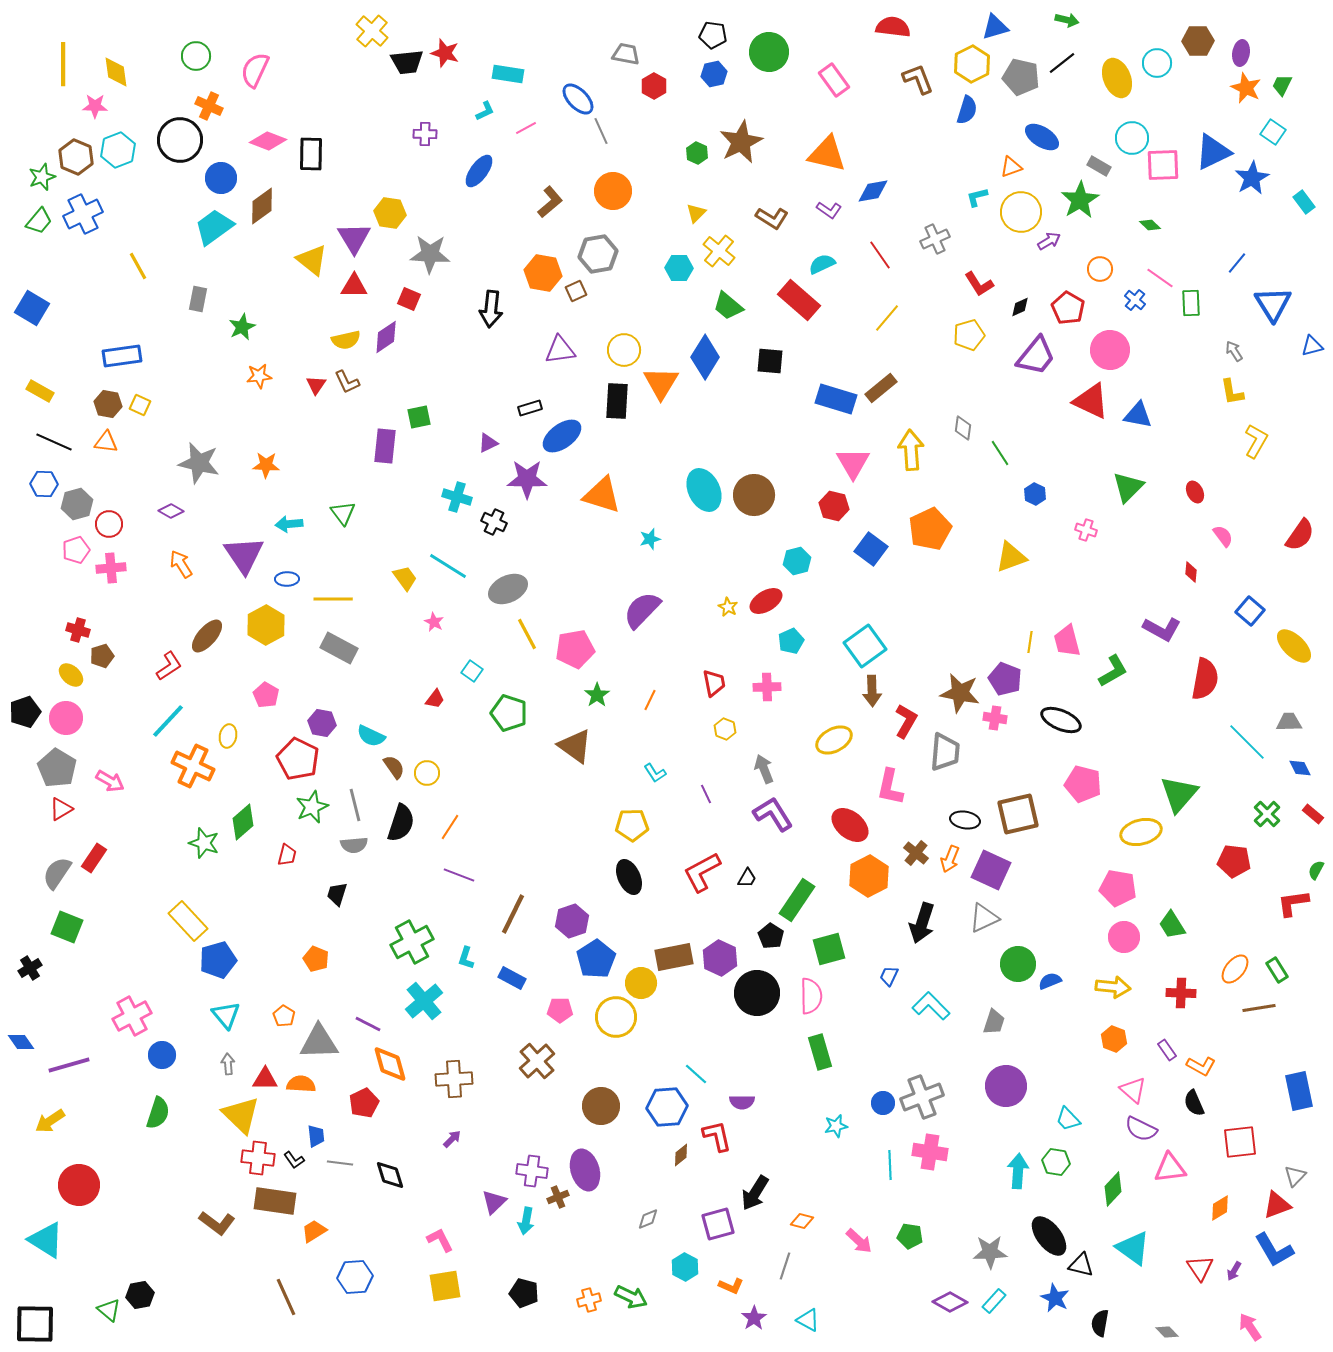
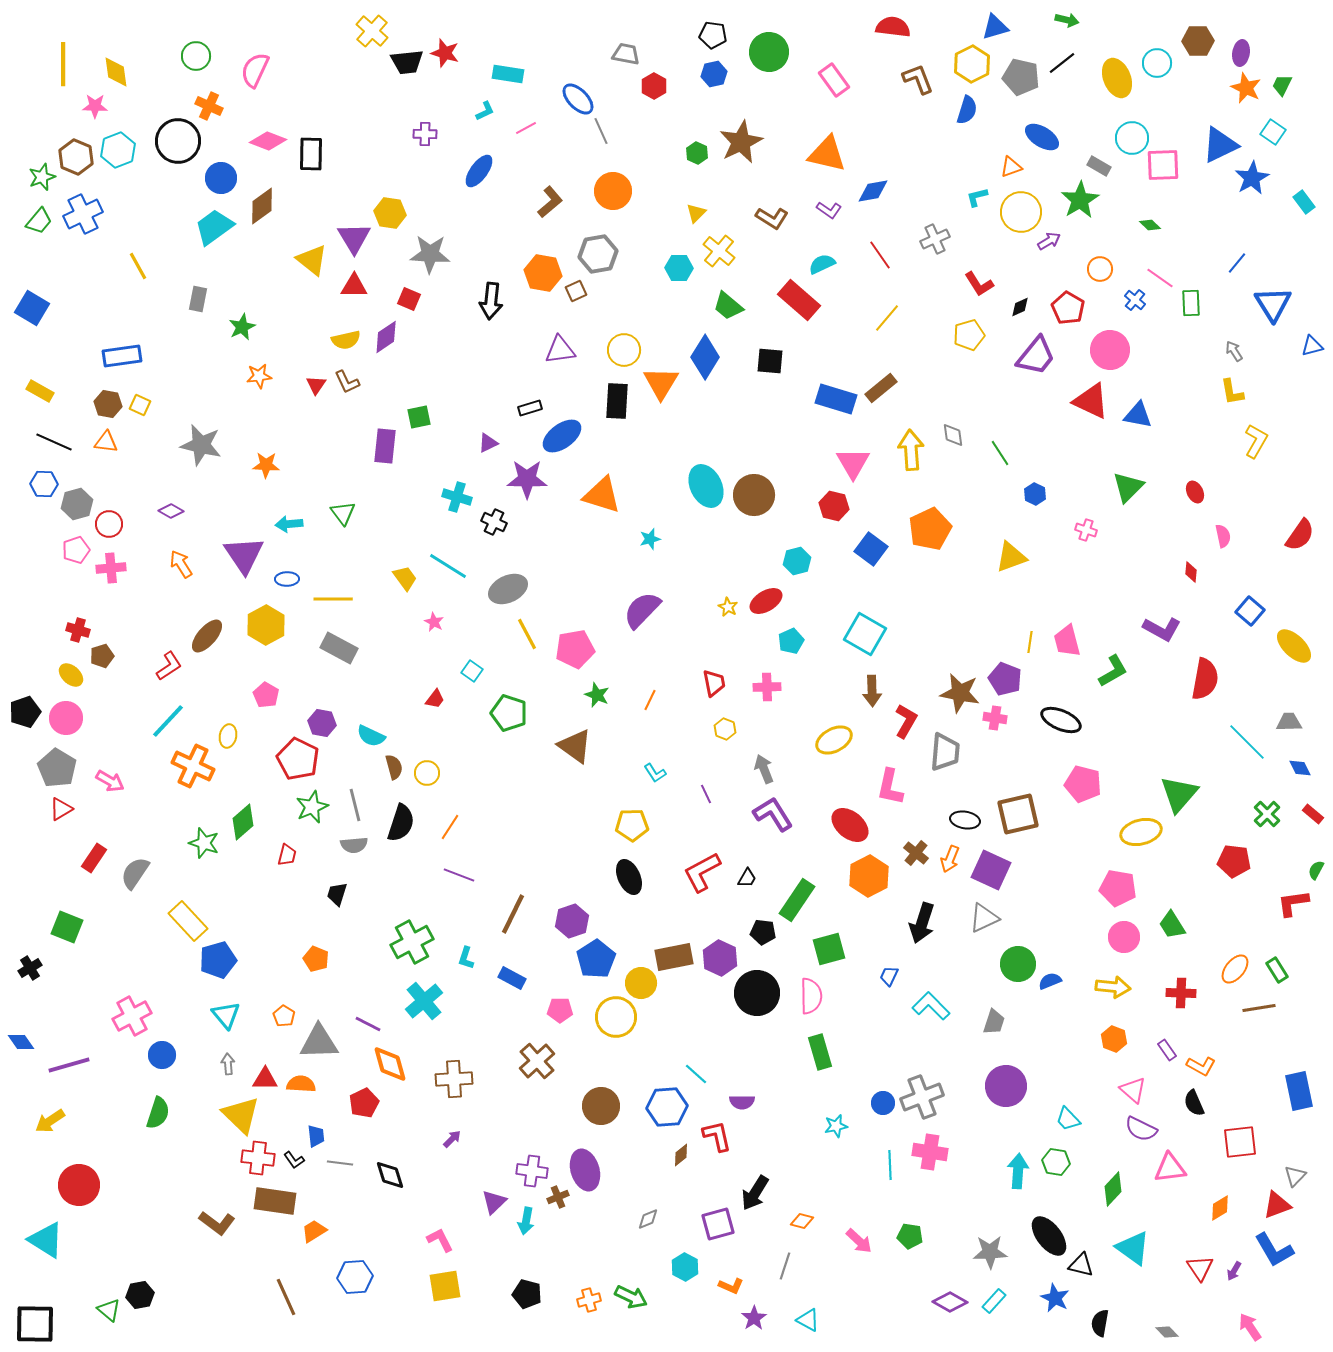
black circle at (180, 140): moved 2 px left, 1 px down
blue triangle at (1213, 152): moved 7 px right, 7 px up
black arrow at (491, 309): moved 8 px up
gray diamond at (963, 428): moved 10 px left, 7 px down; rotated 15 degrees counterclockwise
gray star at (199, 463): moved 2 px right, 18 px up
cyan ellipse at (704, 490): moved 2 px right, 4 px up
pink semicircle at (1223, 536): rotated 25 degrees clockwise
cyan square at (865, 646): moved 12 px up; rotated 24 degrees counterclockwise
green star at (597, 695): rotated 15 degrees counterclockwise
brown semicircle at (394, 767): rotated 20 degrees clockwise
gray semicircle at (57, 873): moved 78 px right
black pentagon at (771, 936): moved 8 px left, 4 px up; rotated 25 degrees counterclockwise
black pentagon at (524, 1293): moved 3 px right, 1 px down
